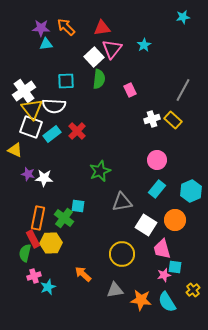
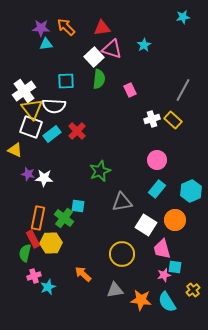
pink triangle at (112, 49): rotated 50 degrees counterclockwise
